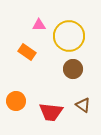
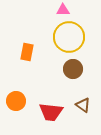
pink triangle: moved 24 px right, 15 px up
yellow circle: moved 1 px down
orange rectangle: rotated 66 degrees clockwise
